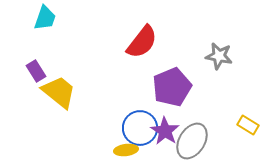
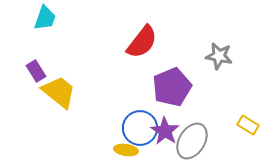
yellow ellipse: rotated 15 degrees clockwise
